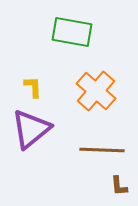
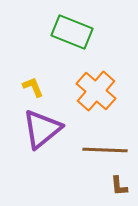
green rectangle: rotated 12 degrees clockwise
yellow L-shape: rotated 20 degrees counterclockwise
purple triangle: moved 11 px right
brown line: moved 3 px right
